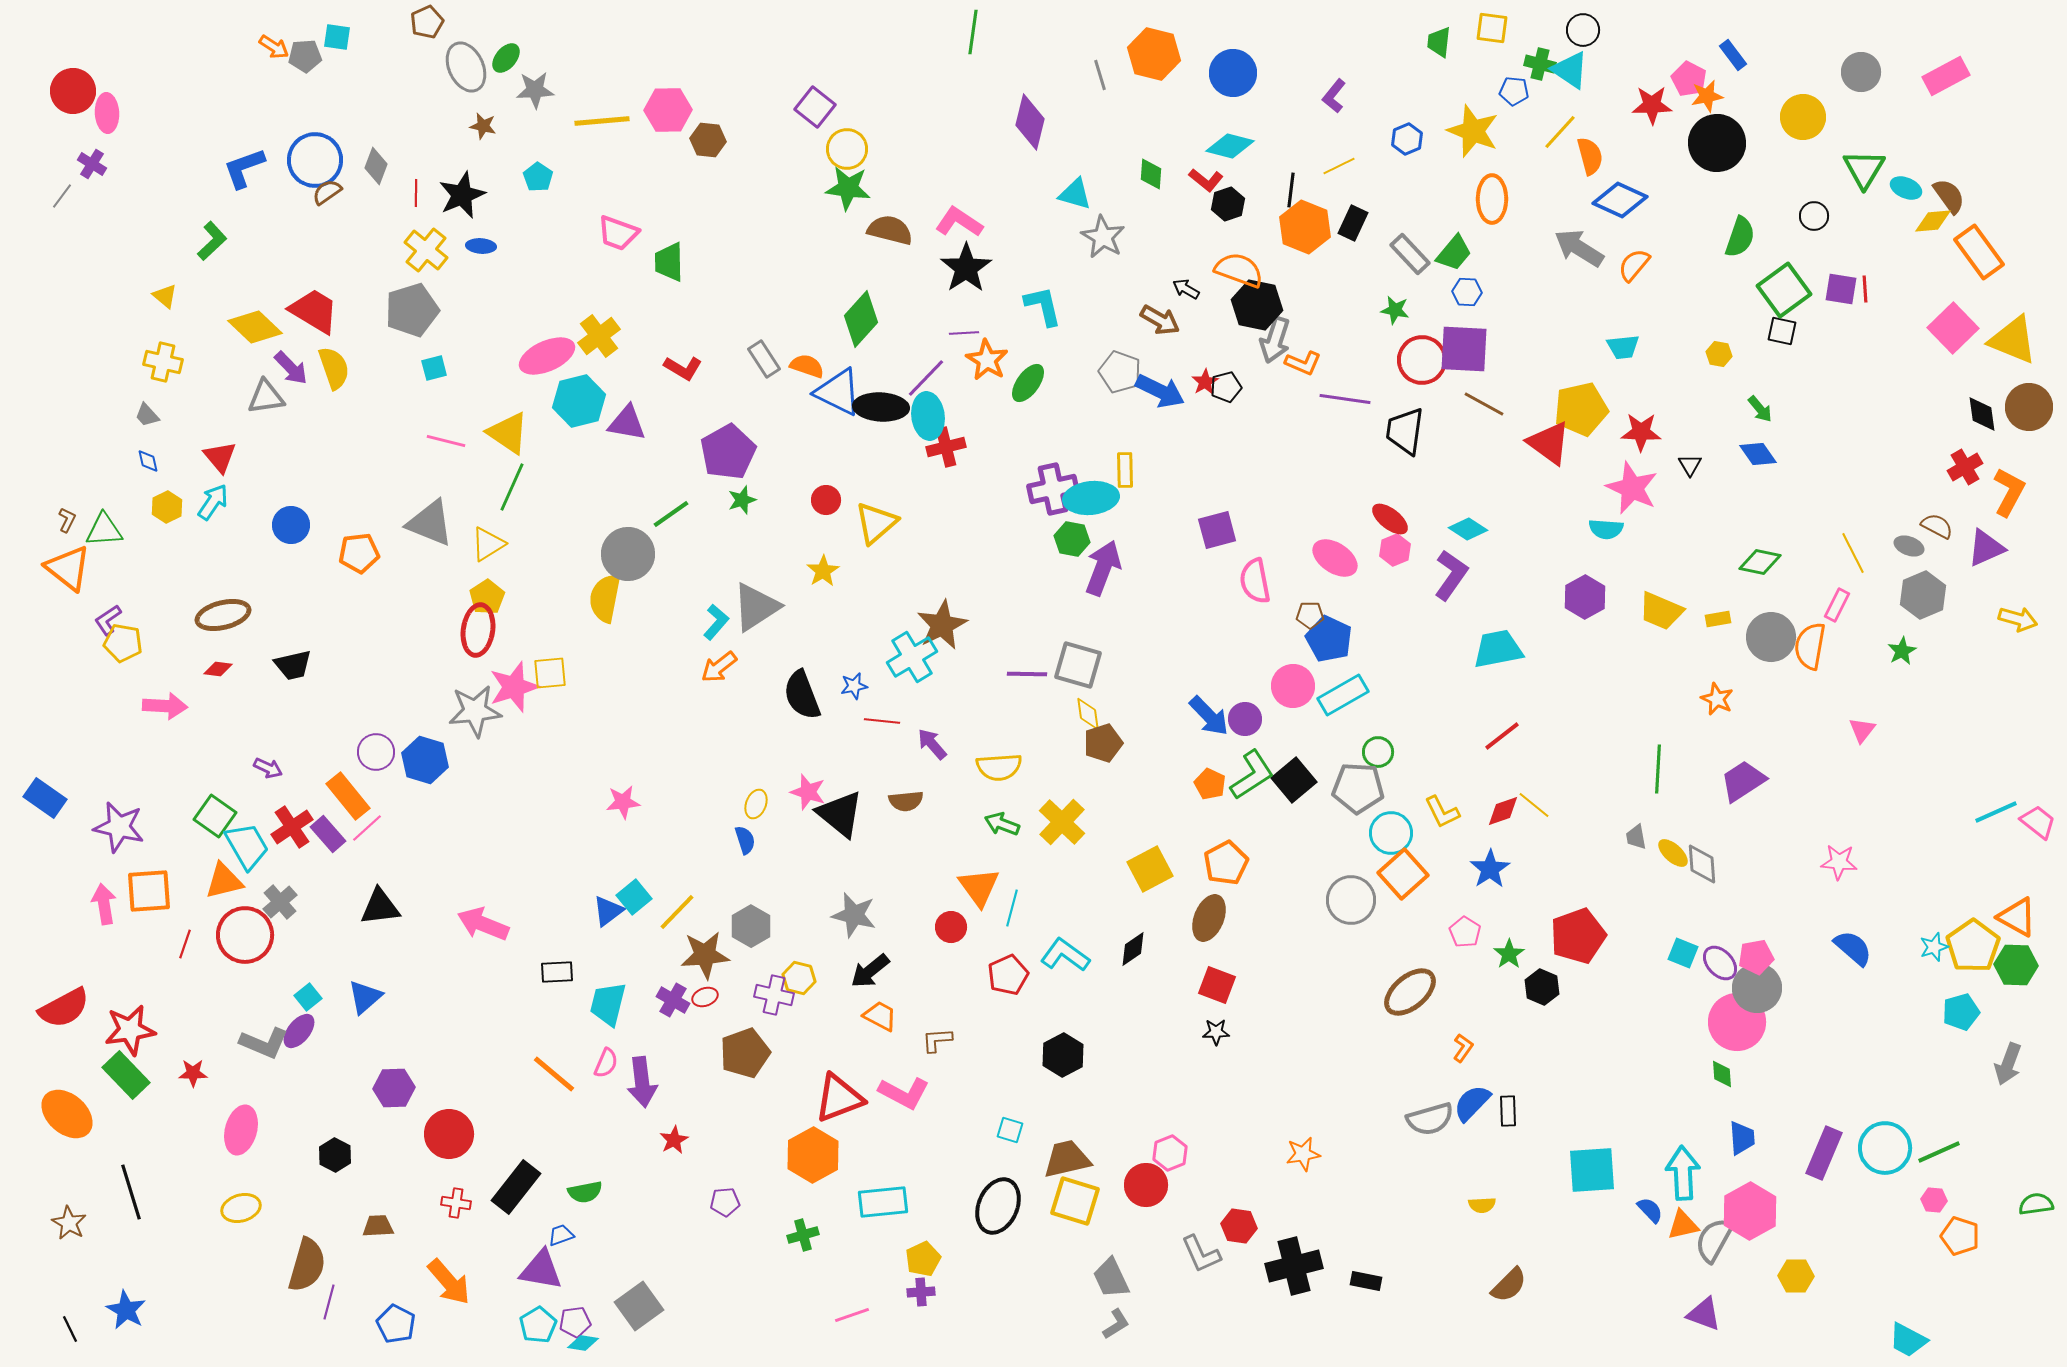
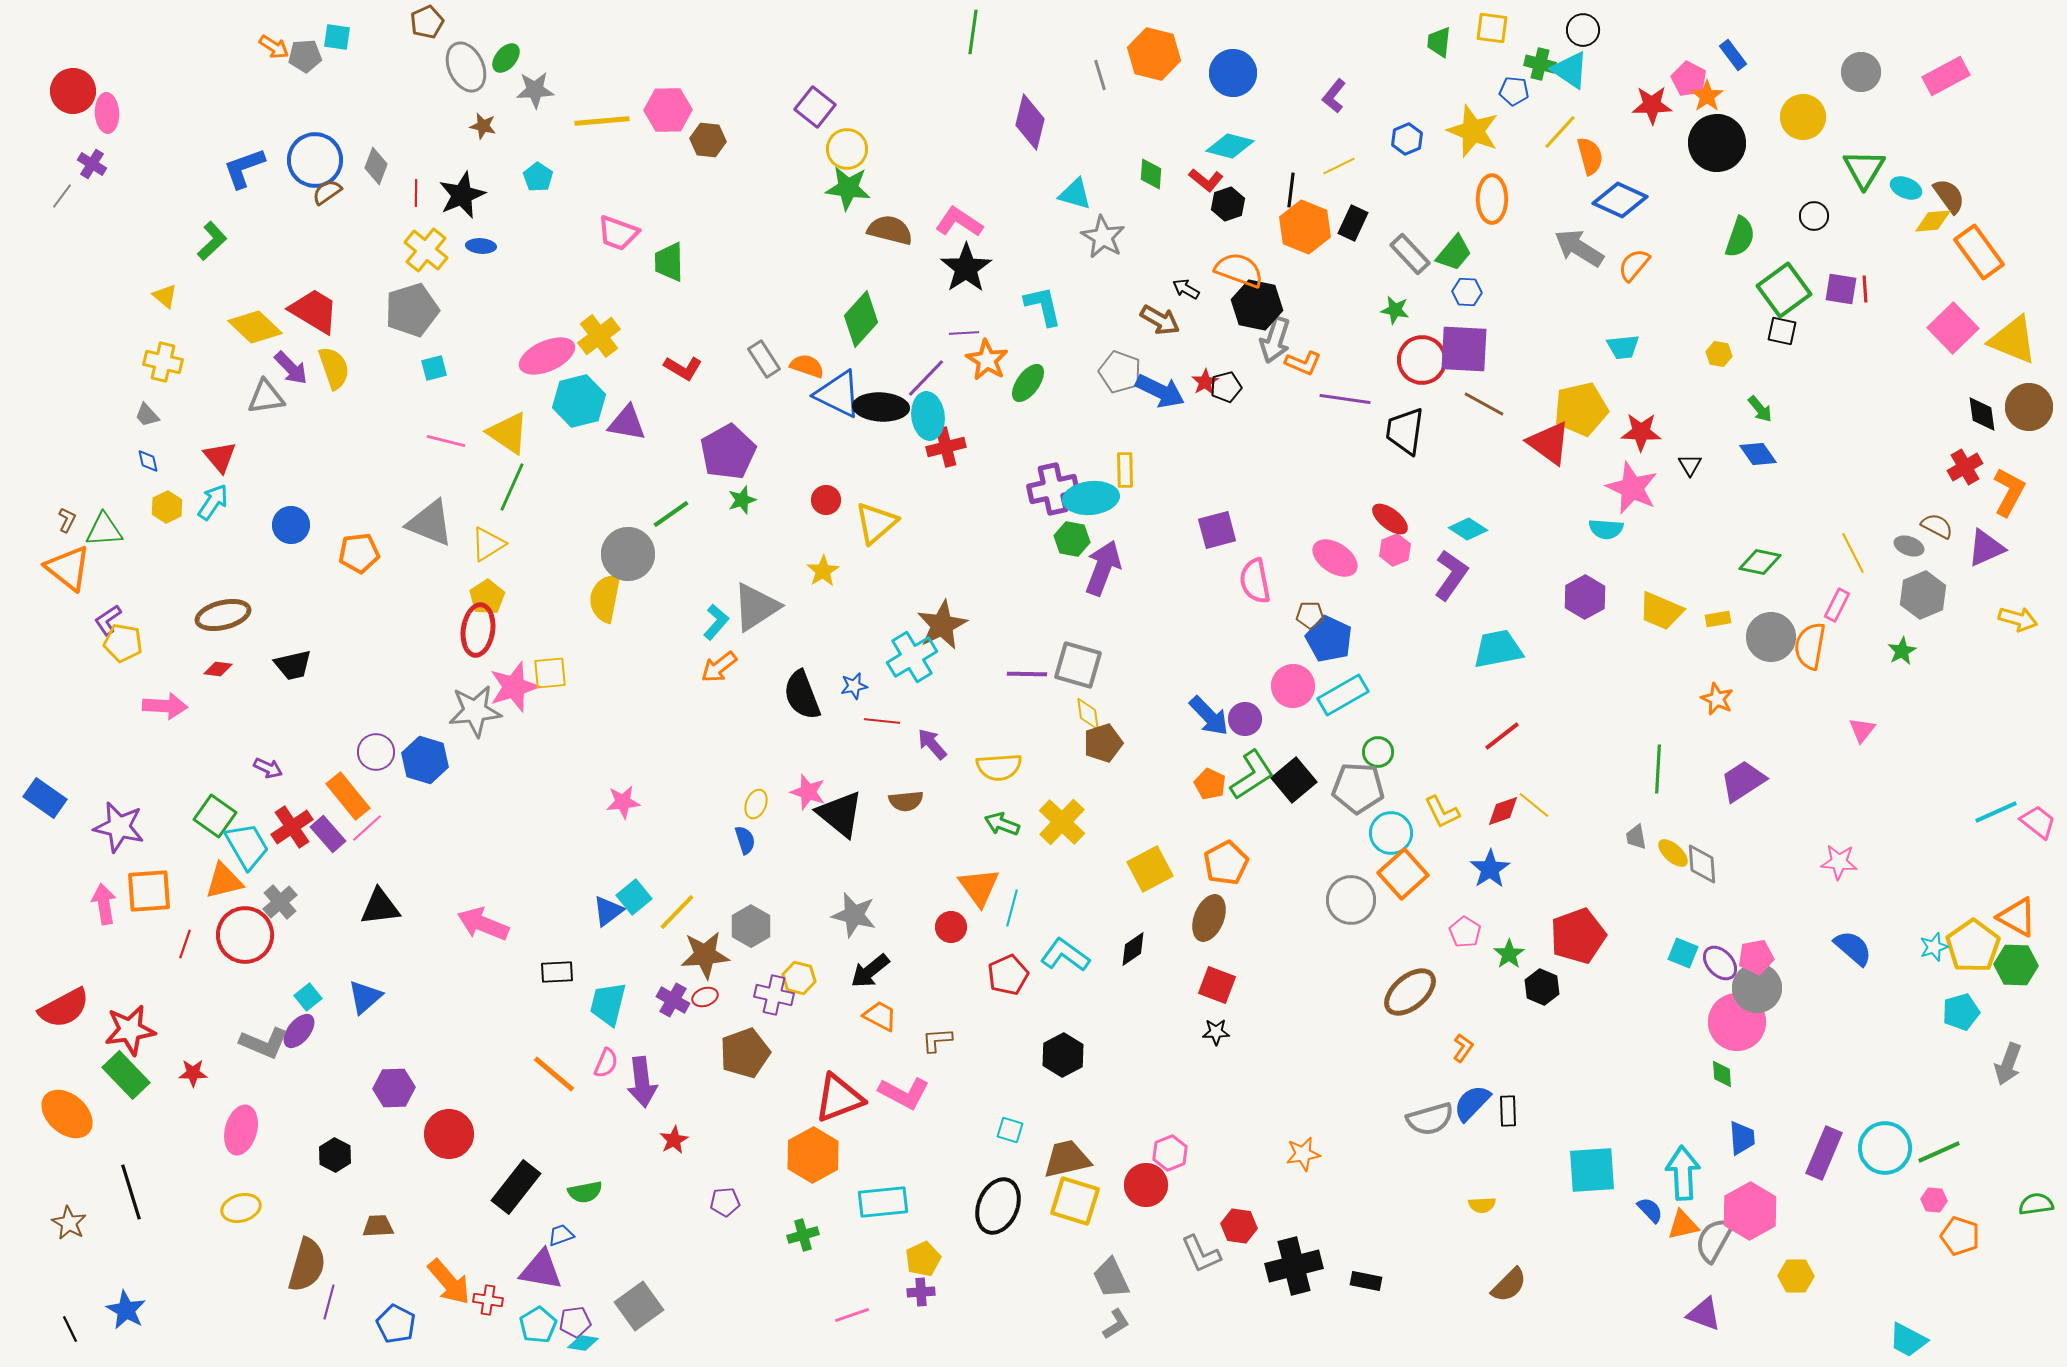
orange star at (1707, 96): rotated 24 degrees counterclockwise
blue triangle at (838, 392): moved 2 px down
red cross at (456, 1203): moved 32 px right, 97 px down
